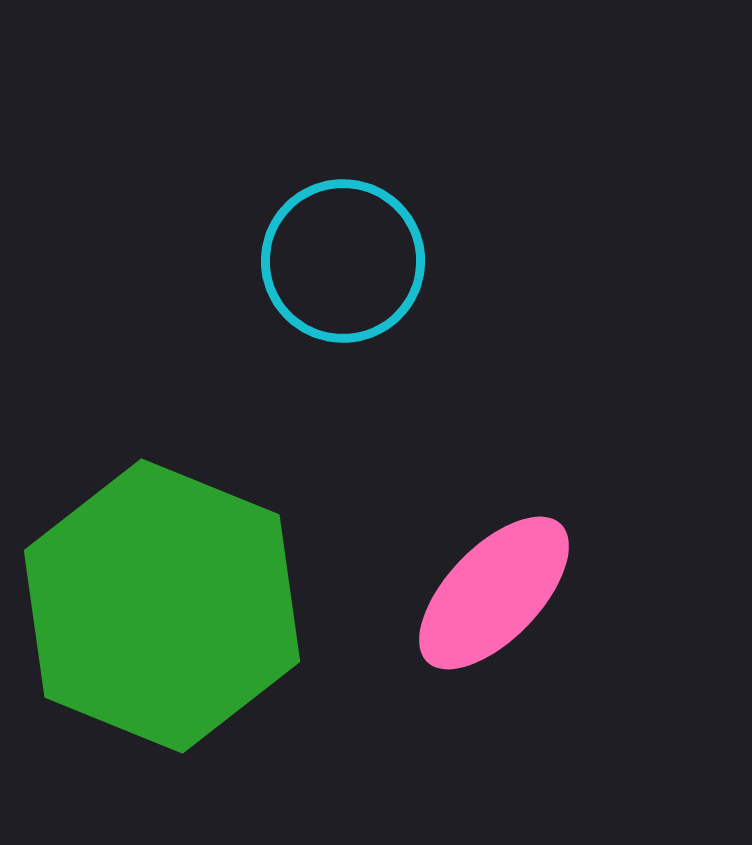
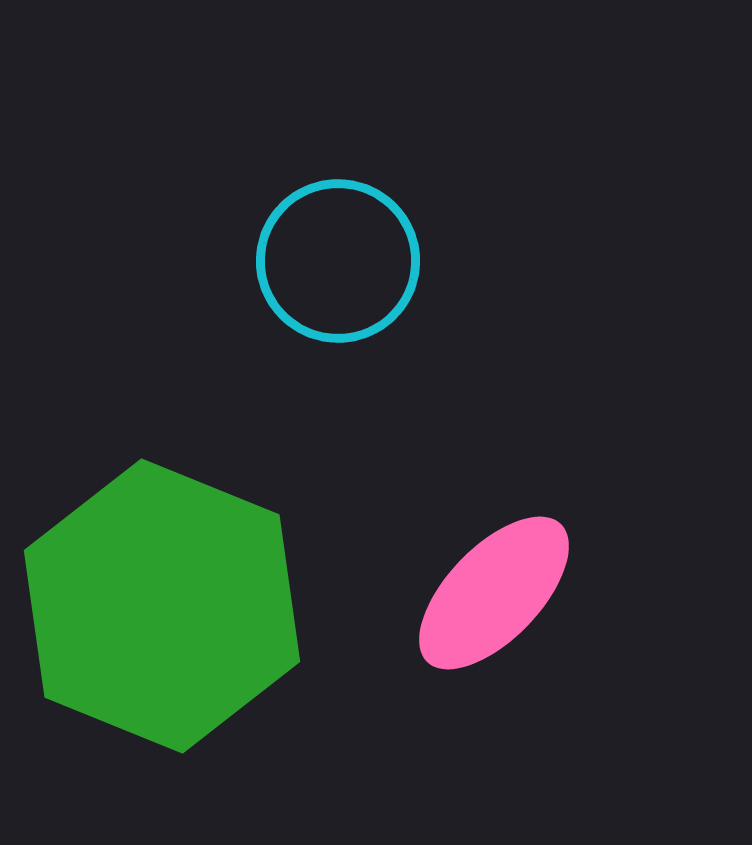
cyan circle: moved 5 px left
